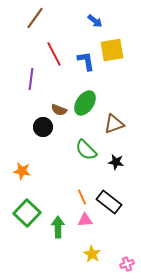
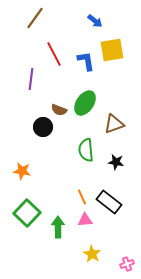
green semicircle: rotated 40 degrees clockwise
